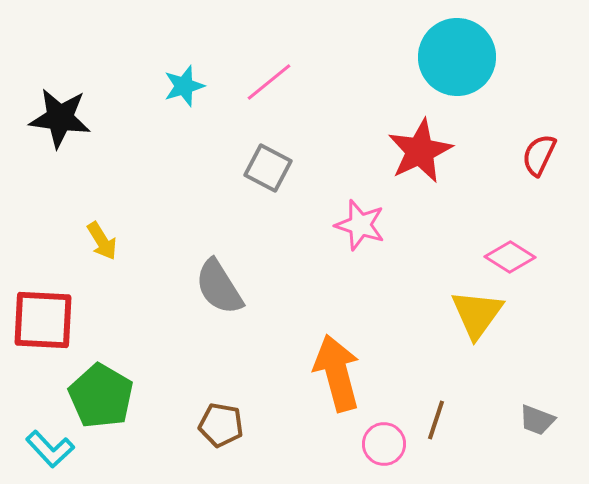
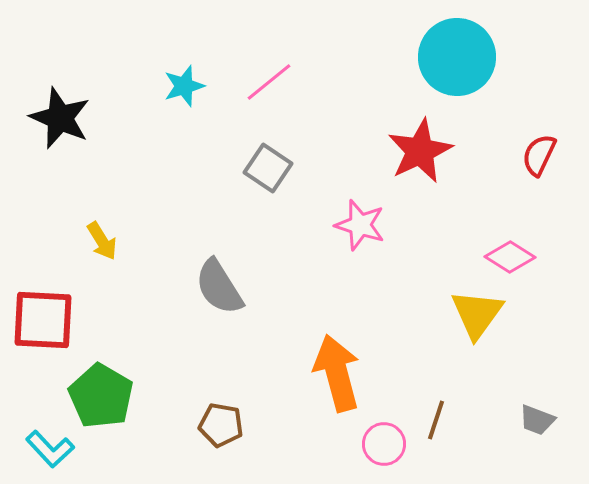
black star: rotated 16 degrees clockwise
gray square: rotated 6 degrees clockwise
